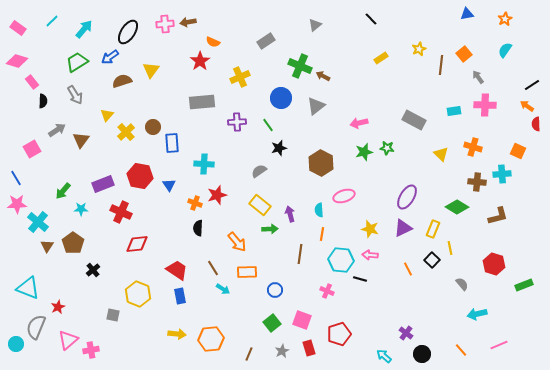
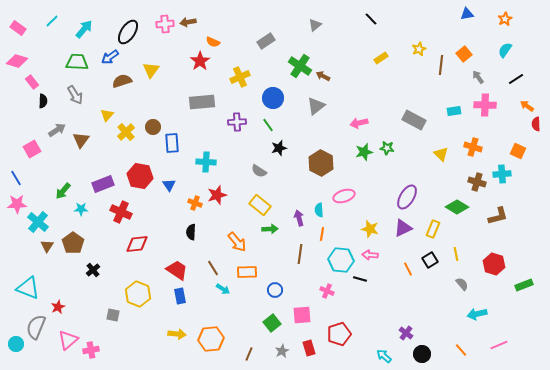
green trapezoid at (77, 62): rotated 35 degrees clockwise
green cross at (300, 66): rotated 10 degrees clockwise
black line at (532, 85): moved 16 px left, 6 px up
blue circle at (281, 98): moved 8 px left
cyan cross at (204, 164): moved 2 px right, 2 px up
gray semicircle at (259, 171): rotated 112 degrees counterclockwise
brown cross at (477, 182): rotated 12 degrees clockwise
purple arrow at (290, 214): moved 9 px right, 4 px down
black semicircle at (198, 228): moved 7 px left, 4 px down
yellow line at (450, 248): moved 6 px right, 6 px down
black square at (432, 260): moved 2 px left; rotated 14 degrees clockwise
pink square at (302, 320): moved 5 px up; rotated 24 degrees counterclockwise
